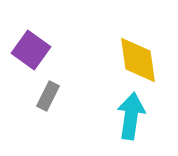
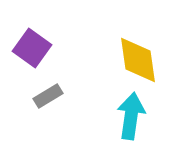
purple square: moved 1 px right, 2 px up
gray rectangle: rotated 32 degrees clockwise
